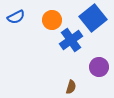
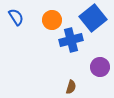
blue semicircle: rotated 96 degrees counterclockwise
blue cross: rotated 20 degrees clockwise
purple circle: moved 1 px right
